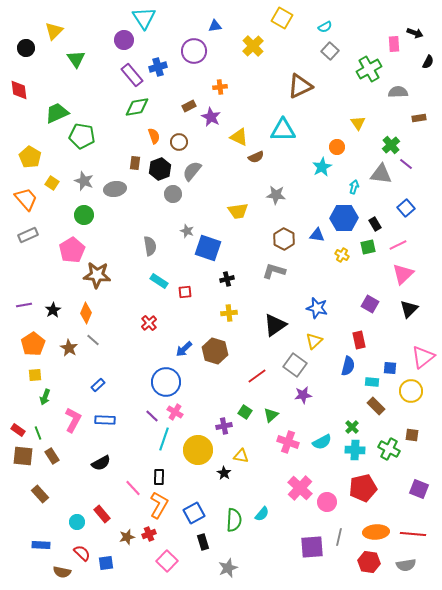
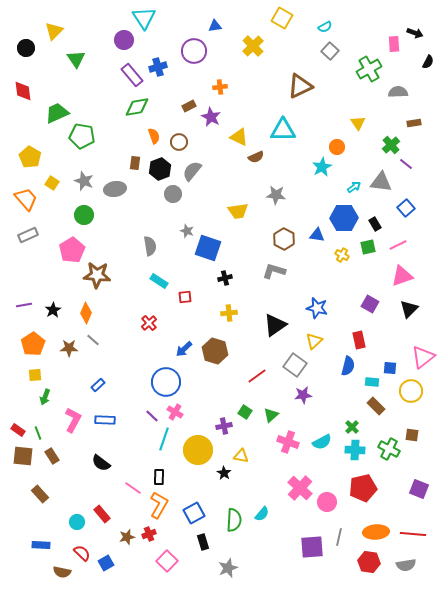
red diamond at (19, 90): moved 4 px right, 1 px down
brown rectangle at (419, 118): moved 5 px left, 5 px down
gray triangle at (381, 174): moved 8 px down
cyan arrow at (354, 187): rotated 40 degrees clockwise
pink triangle at (403, 274): moved 1 px left, 2 px down; rotated 25 degrees clockwise
black cross at (227, 279): moved 2 px left, 1 px up
red square at (185, 292): moved 5 px down
brown star at (69, 348): rotated 30 degrees counterclockwise
black semicircle at (101, 463): rotated 66 degrees clockwise
pink line at (133, 488): rotated 12 degrees counterclockwise
blue square at (106, 563): rotated 21 degrees counterclockwise
